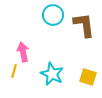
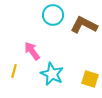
brown L-shape: rotated 56 degrees counterclockwise
pink arrow: moved 9 px right, 1 px up; rotated 24 degrees counterclockwise
yellow square: moved 2 px right, 2 px down
